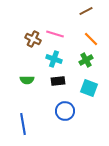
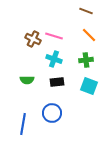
brown line: rotated 48 degrees clockwise
pink line: moved 1 px left, 2 px down
orange line: moved 2 px left, 4 px up
green cross: rotated 24 degrees clockwise
black rectangle: moved 1 px left, 1 px down
cyan square: moved 2 px up
blue circle: moved 13 px left, 2 px down
blue line: rotated 20 degrees clockwise
